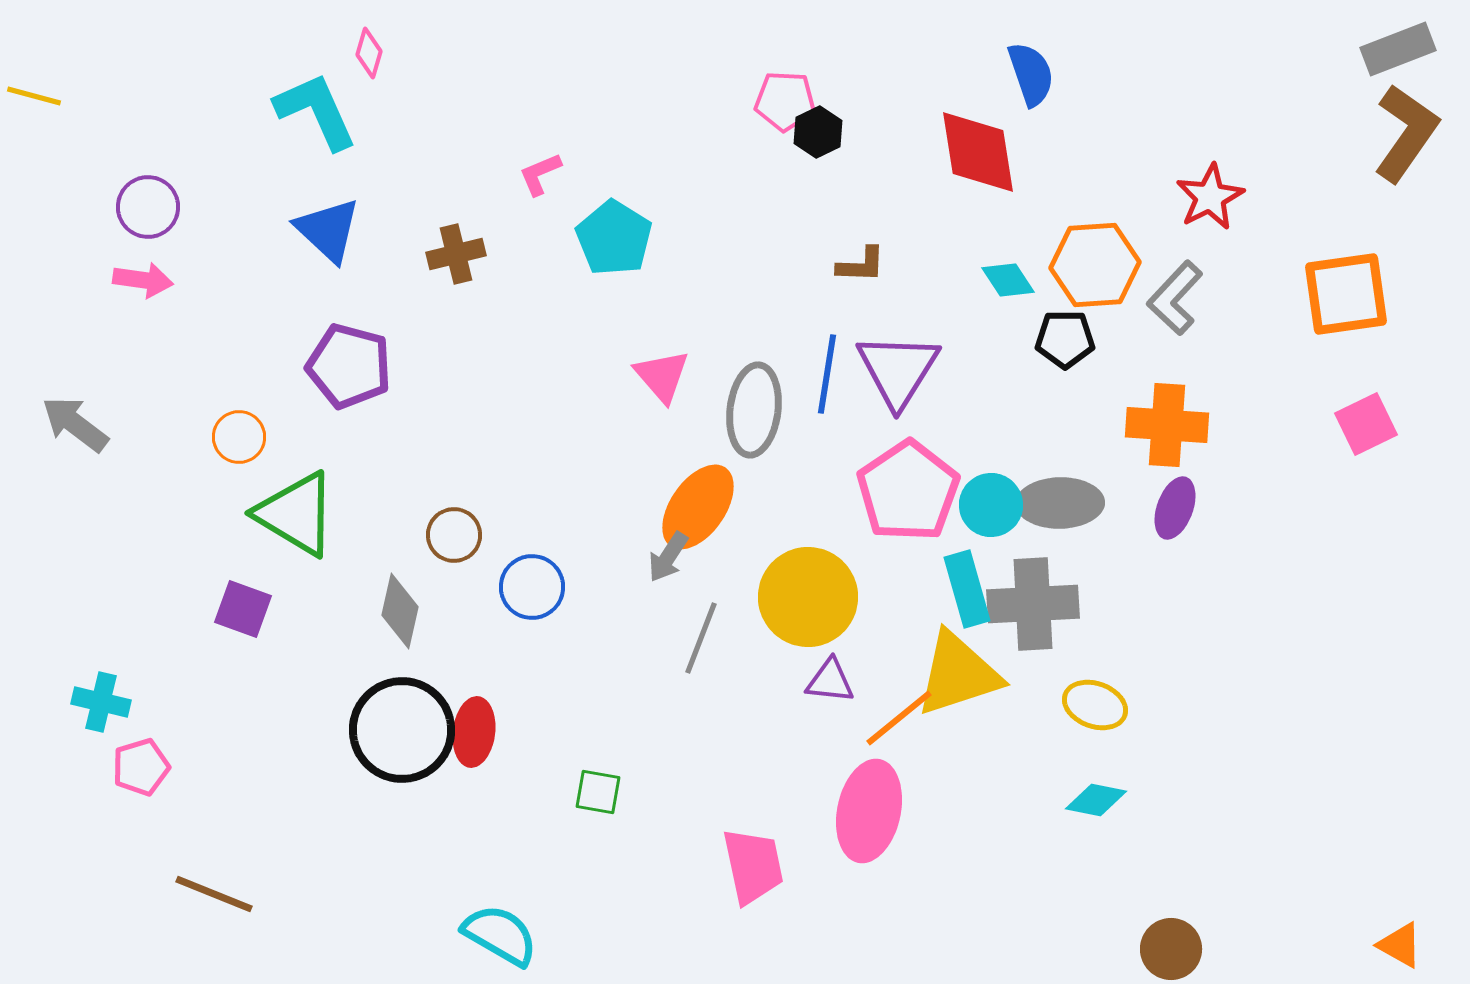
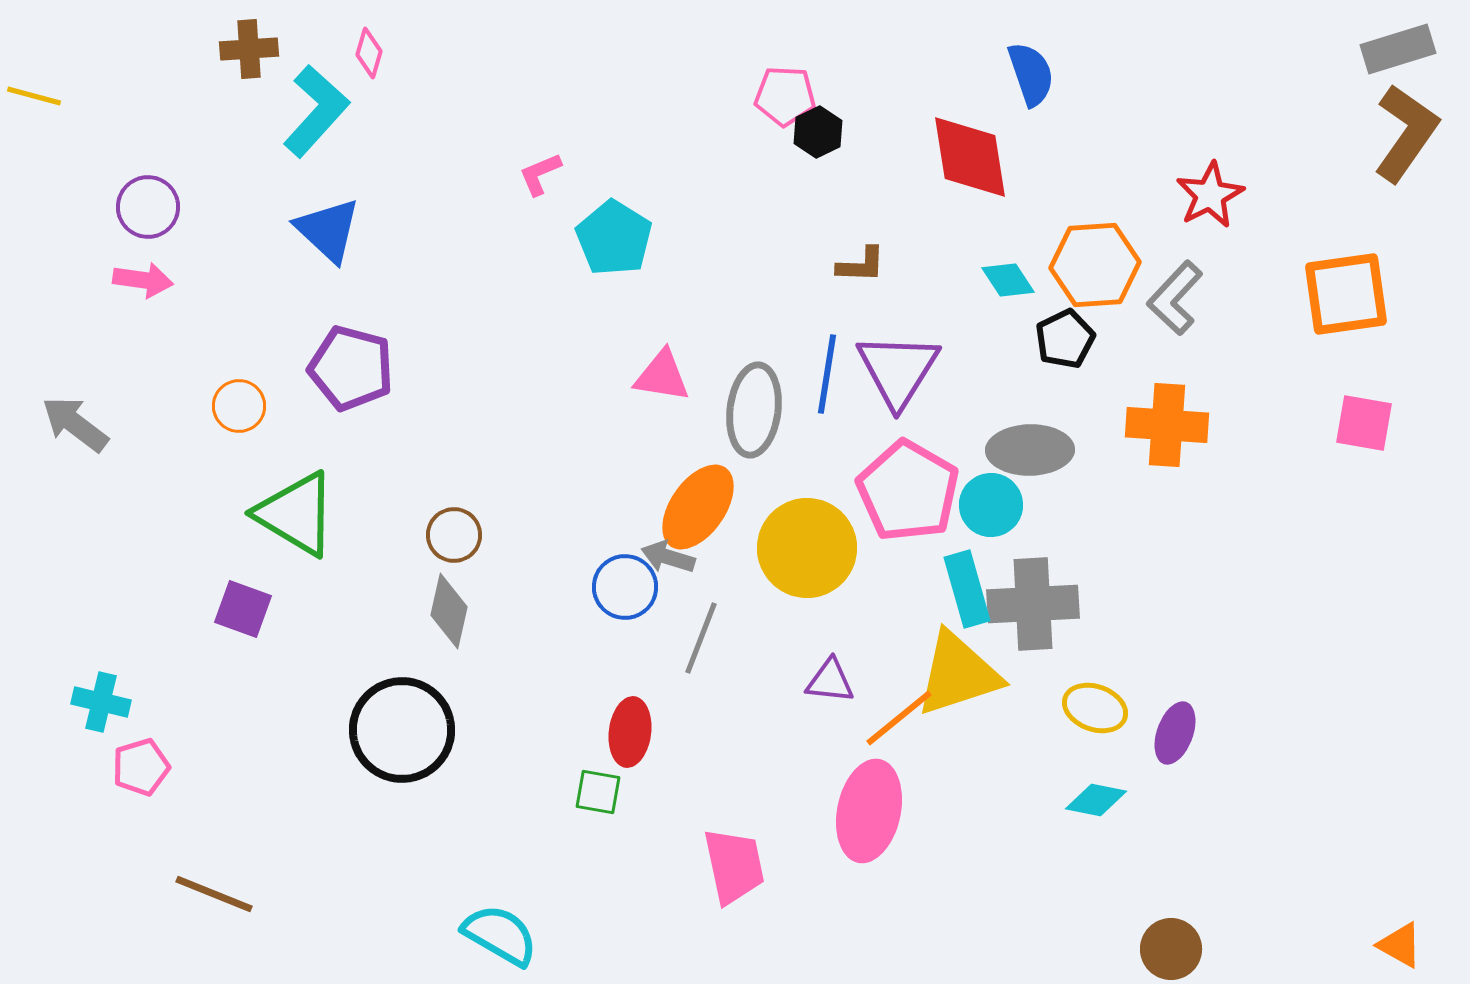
gray rectangle at (1398, 49): rotated 4 degrees clockwise
pink pentagon at (785, 101): moved 5 px up
cyan L-shape at (316, 111): rotated 66 degrees clockwise
red diamond at (978, 152): moved 8 px left, 5 px down
red star at (1210, 197): moved 2 px up
brown cross at (456, 254): moved 207 px left, 205 px up; rotated 10 degrees clockwise
black pentagon at (1065, 339): rotated 26 degrees counterclockwise
purple pentagon at (349, 366): moved 2 px right, 2 px down
pink triangle at (662, 376): rotated 40 degrees counterclockwise
pink square at (1366, 424): moved 2 px left, 1 px up; rotated 36 degrees clockwise
orange circle at (239, 437): moved 31 px up
pink pentagon at (908, 491): rotated 8 degrees counterclockwise
gray ellipse at (1060, 503): moved 30 px left, 53 px up
purple ellipse at (1175, 508): moved 225 px down
gray arrow at (668, 557): rotated 74 degrees clockwise
blue circle at (532, 587): moved 93 px right
yellow circle at (808, 597): moved 1 px left, 49 px up
gray diamond at (400, 611): moved 49 px right
yellow ellipse at (1095, 705): moved 3 px down
red ellipse at (474, 732): moved 156 px right
pink trapezoid at (753, 866): moved 19 px left
